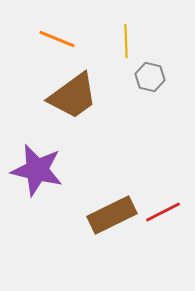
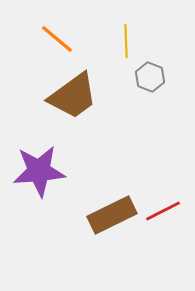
orange line: rotated 18 degrees clockwise
gray hexagon: rotated 8 degrees clockwise
purple star: moved 2 px right, 1 px down; rotated 18 degrees counterclockwise
red line: moved 1 px up
